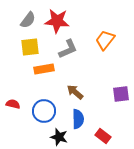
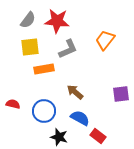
blue semicircle: moved 2 px right, 1 px up; rotated 60 degrees counterclockwise
red rectangle: moved 5 px left
